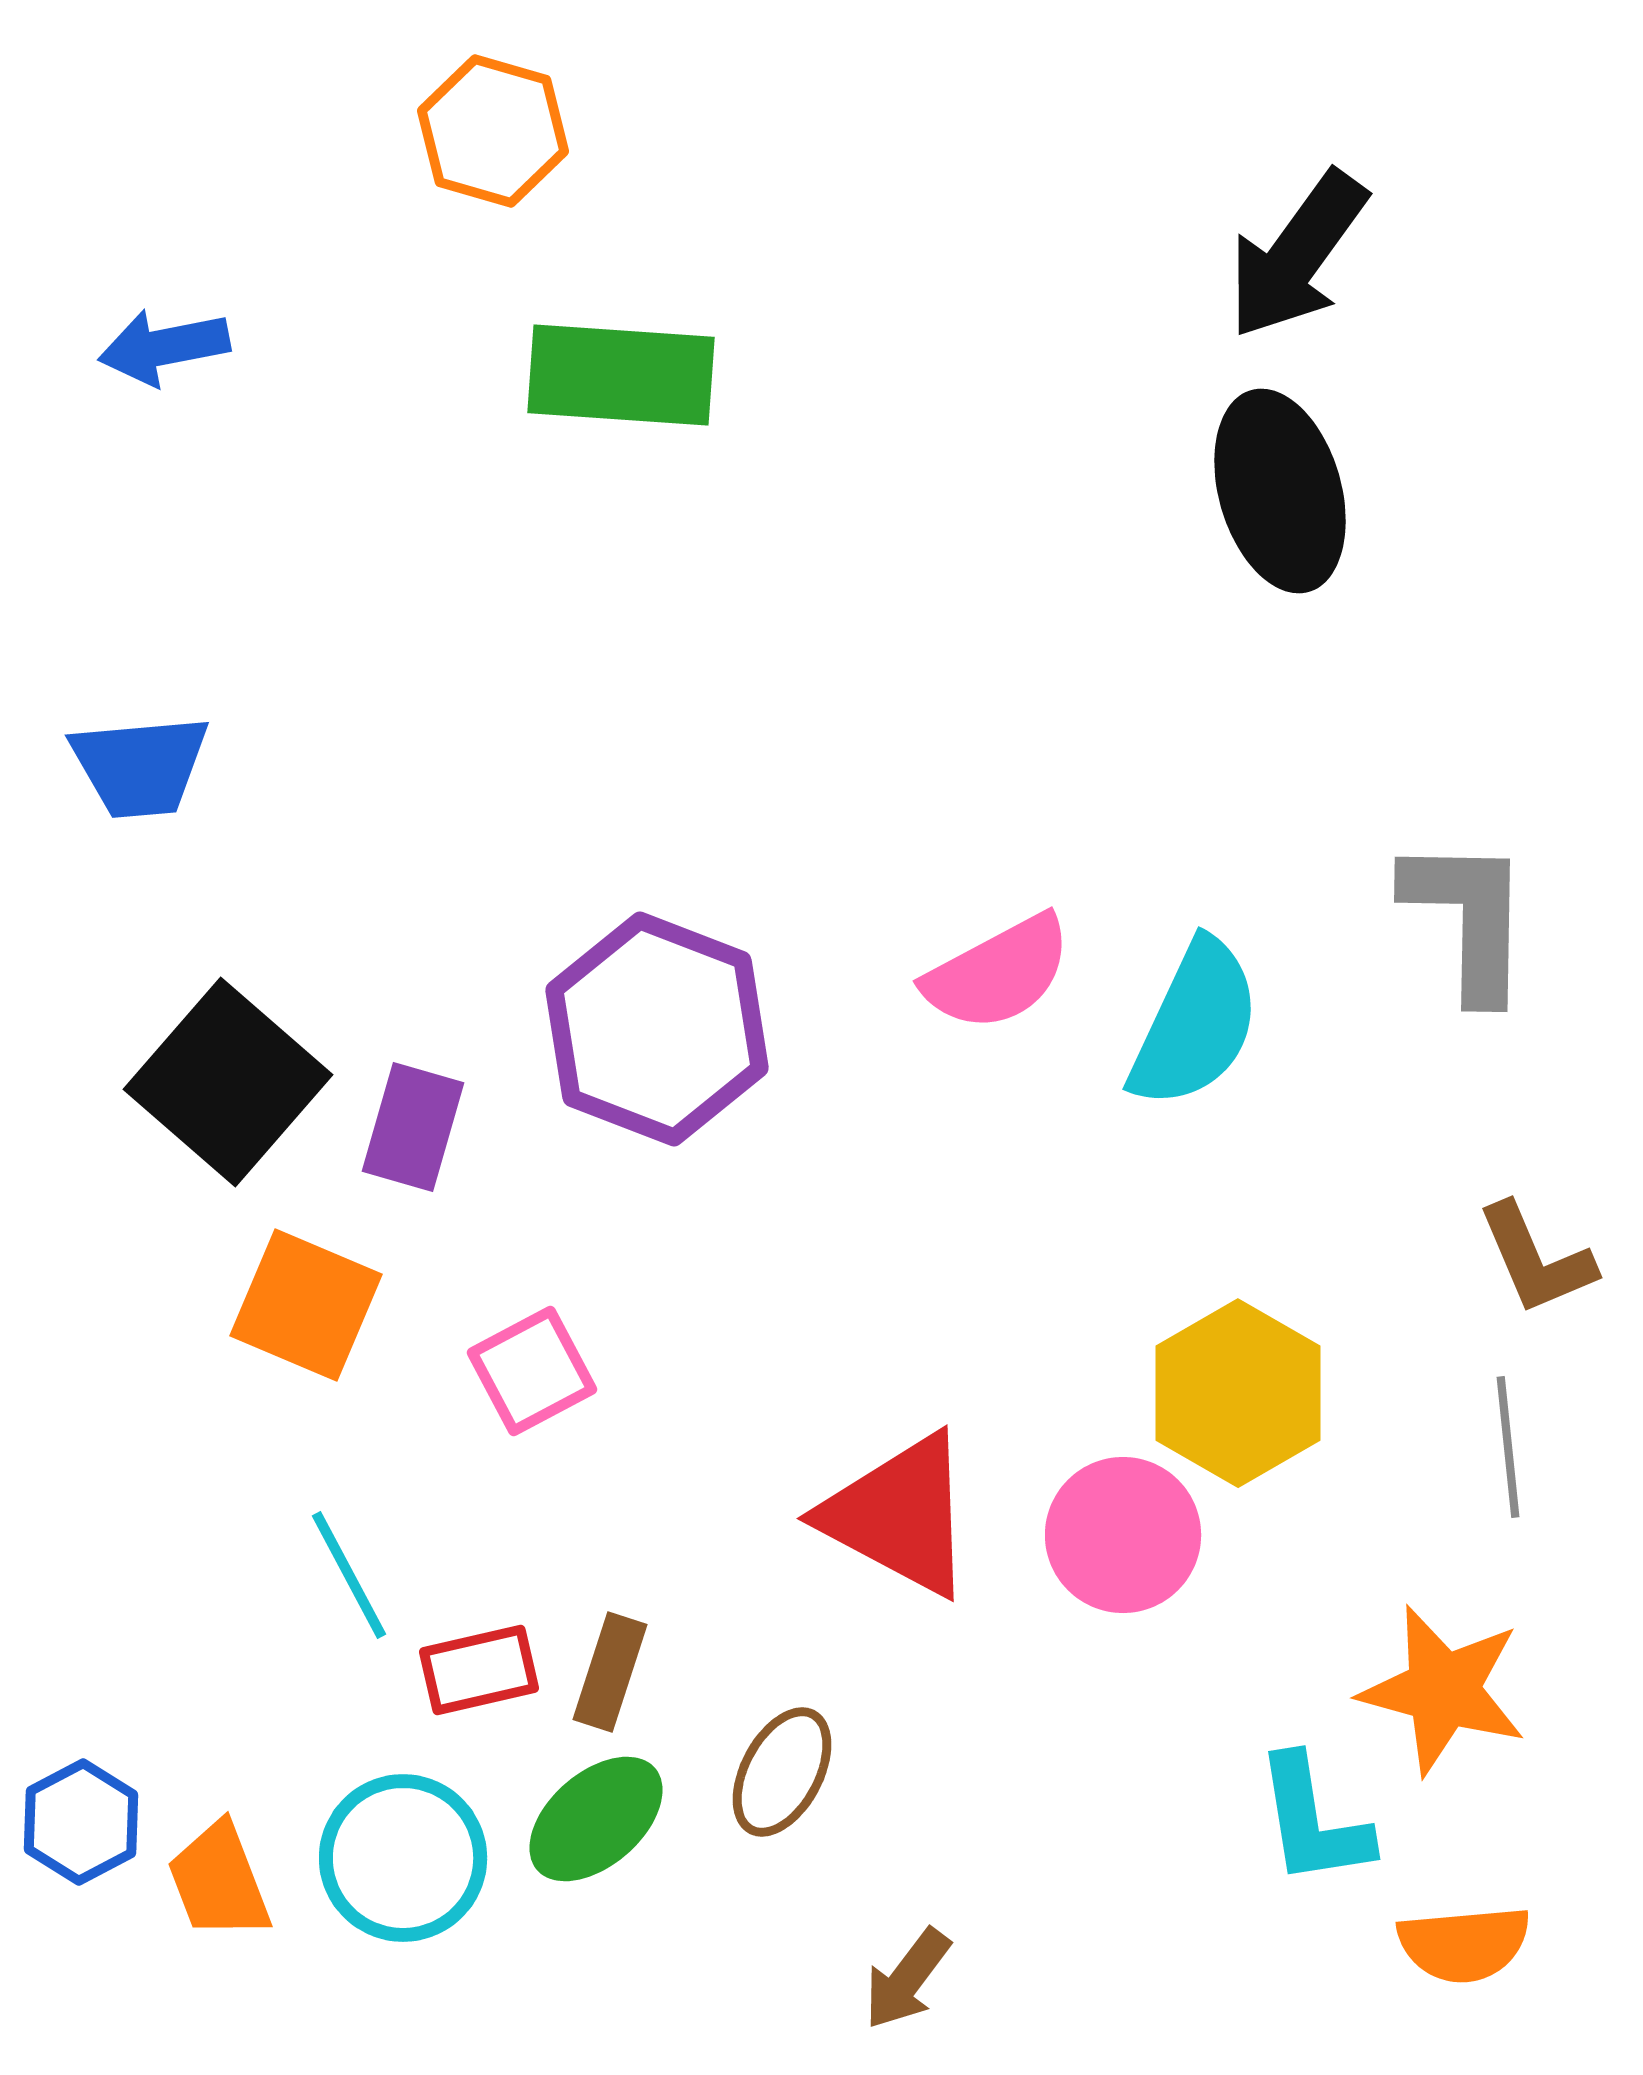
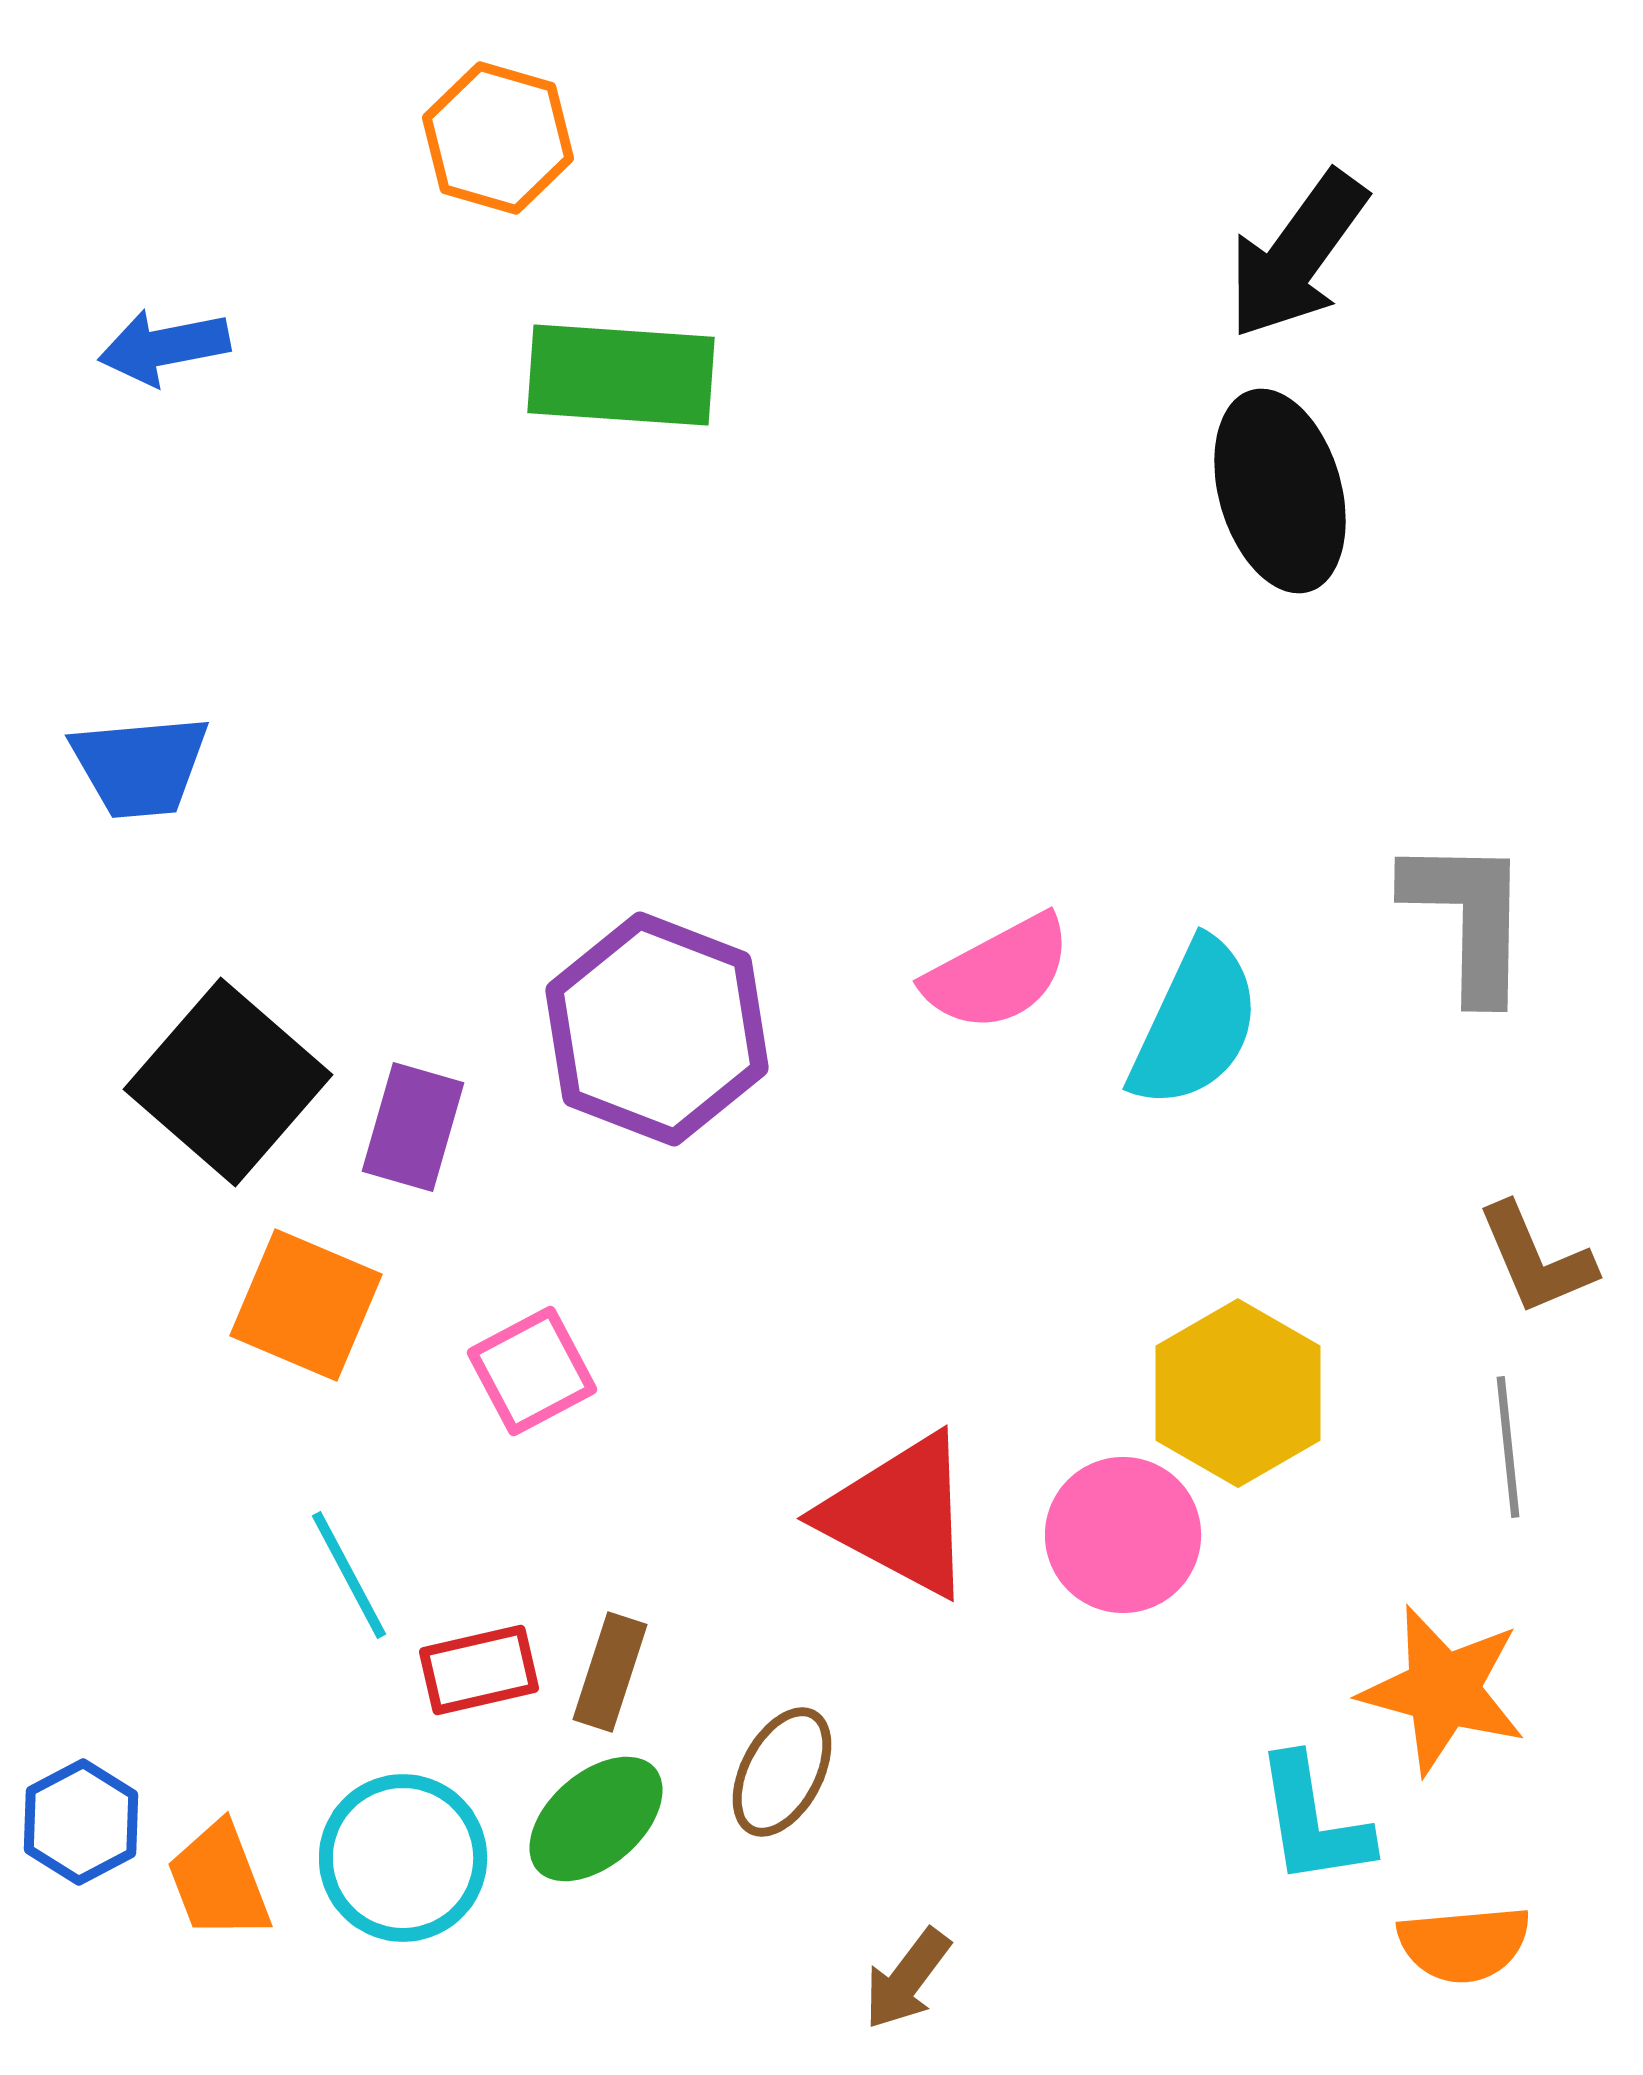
orange hexagon: moved 5 px right, 7 px down
